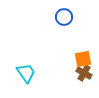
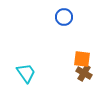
orange square: moved 1 px left; rotated 18 degrees clockwise
